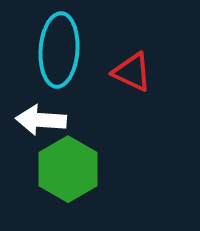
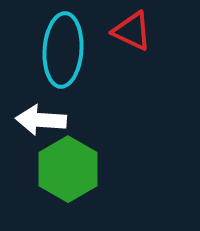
cyan ellipse: moved 4 px right
red triangle: moved 41 px up
